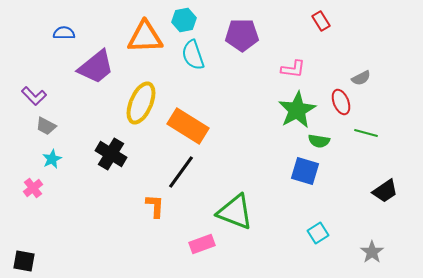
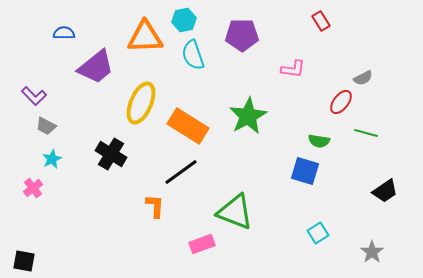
gray semicircle: moved 2 px right
red ellipse: rotated 60 degrees clockwise
green star: moved 49 px left, 6 px down
black line: rotated 18 degrees clockwise
